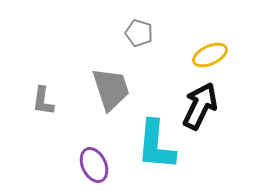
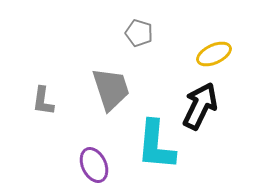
yellow ellipse: moved 4 px right, 1 px up
